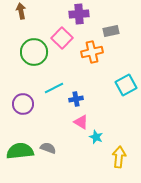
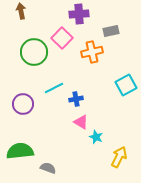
gray semicircle: moved 20 px down
yellow arrow: rotated 20 degrees clockwise
